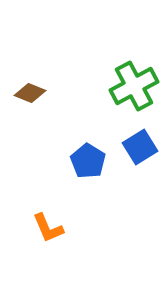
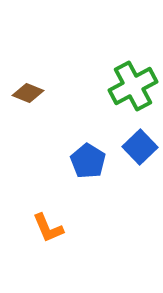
green cross: moved 1 px left
brown diamond: moved 2 px left
blue square: rotated 12 degrees counterclockwise
